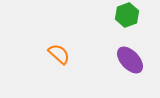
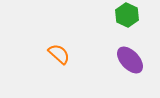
green hexagon: rotated 15 degrees counterclockwise
